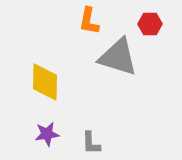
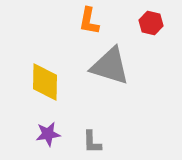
red hexagon: moved 1 px right, 1 px up; rotated 15 degrees clockwise
gray triangle: moved 8 px left, 9 px down
purple star: moved 1 px right
gray L-shape: moved 1 px right, 1 px up
